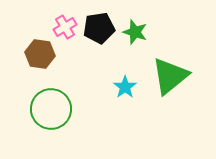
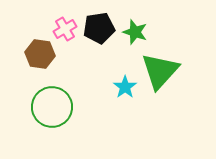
pink cross: moved 2 px down
green triangle: moved 10 px left, 5 px up; rotated 9 degrees counterclockwise
green circle: moved 1 px right, 2 px up
